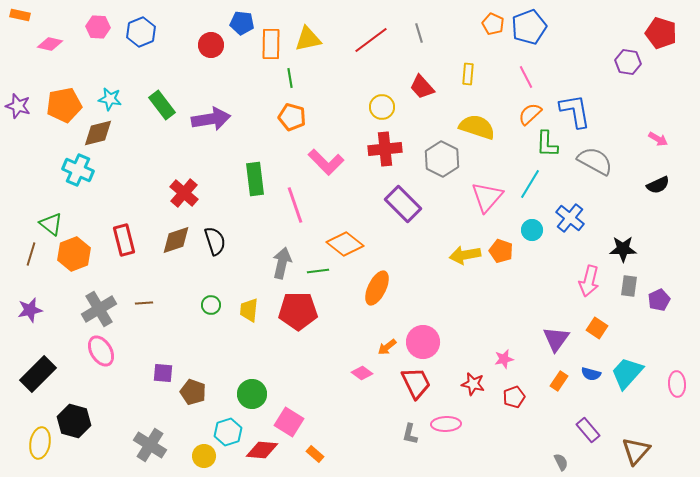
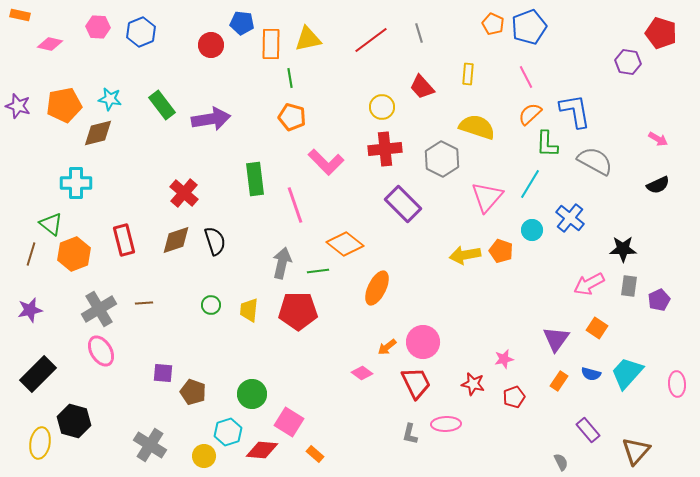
cyan cross at (78, 170): moved 2 px left, 13 px down; rotated 24 degrees counterclockwise
pink arrow at (589, 281): moved 3 px down; rotated 48 degrees clockwise
